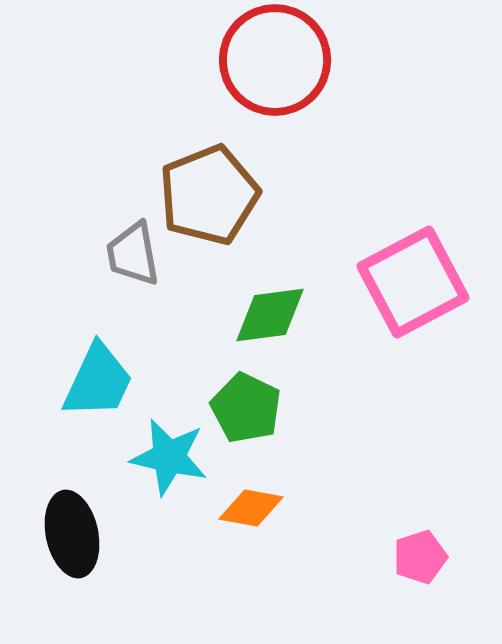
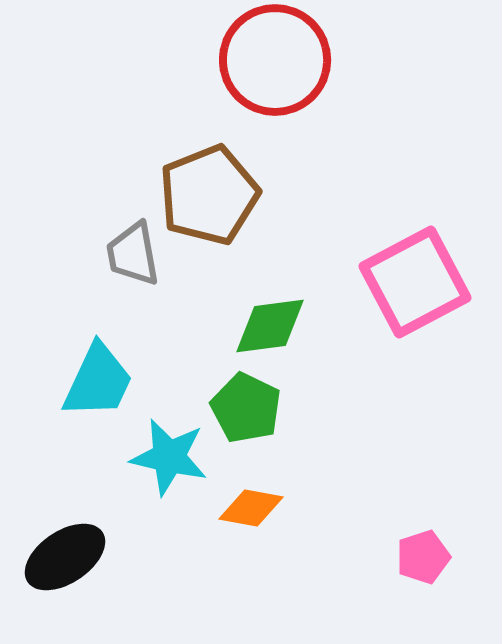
pink square: moved 2 px right
green diamond: moved 11 px down
black ellipse: moved 7 px left, 23 px down; rotated 68 degrees clockwise
pink pentagon: moved 3 px right
